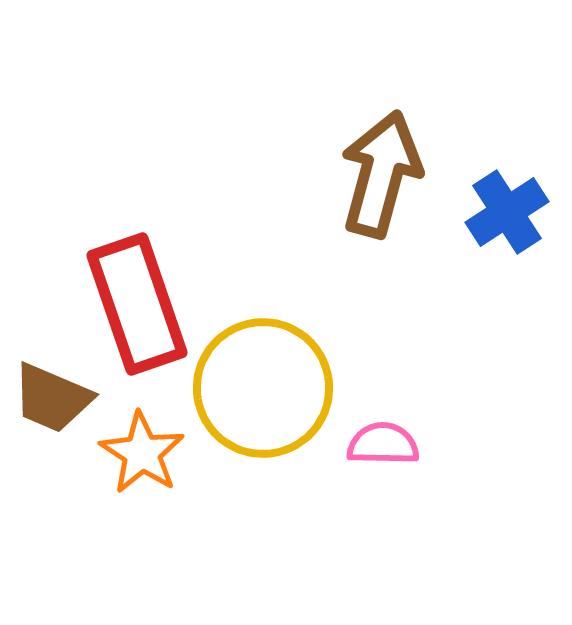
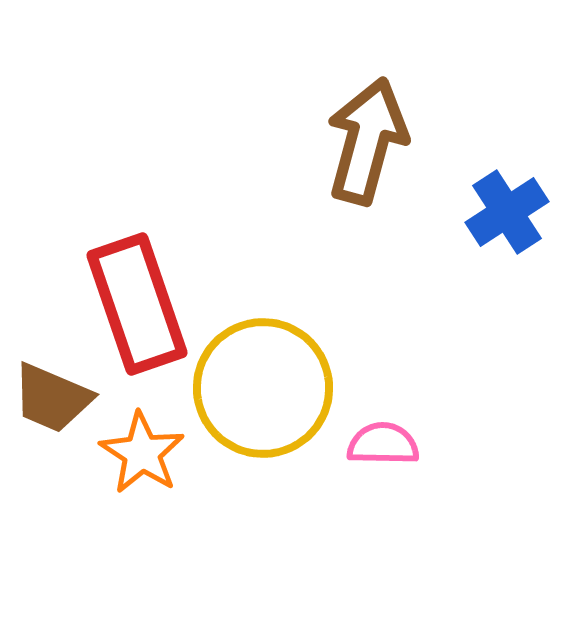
brown arrow: moved 14 px left, 33 px up
